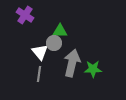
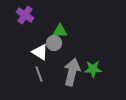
white triangle: rotated 18 degrees counterclockwise
gray arrow: moved 9 px down
gray line: rotated 28 degrees counterclockwise
